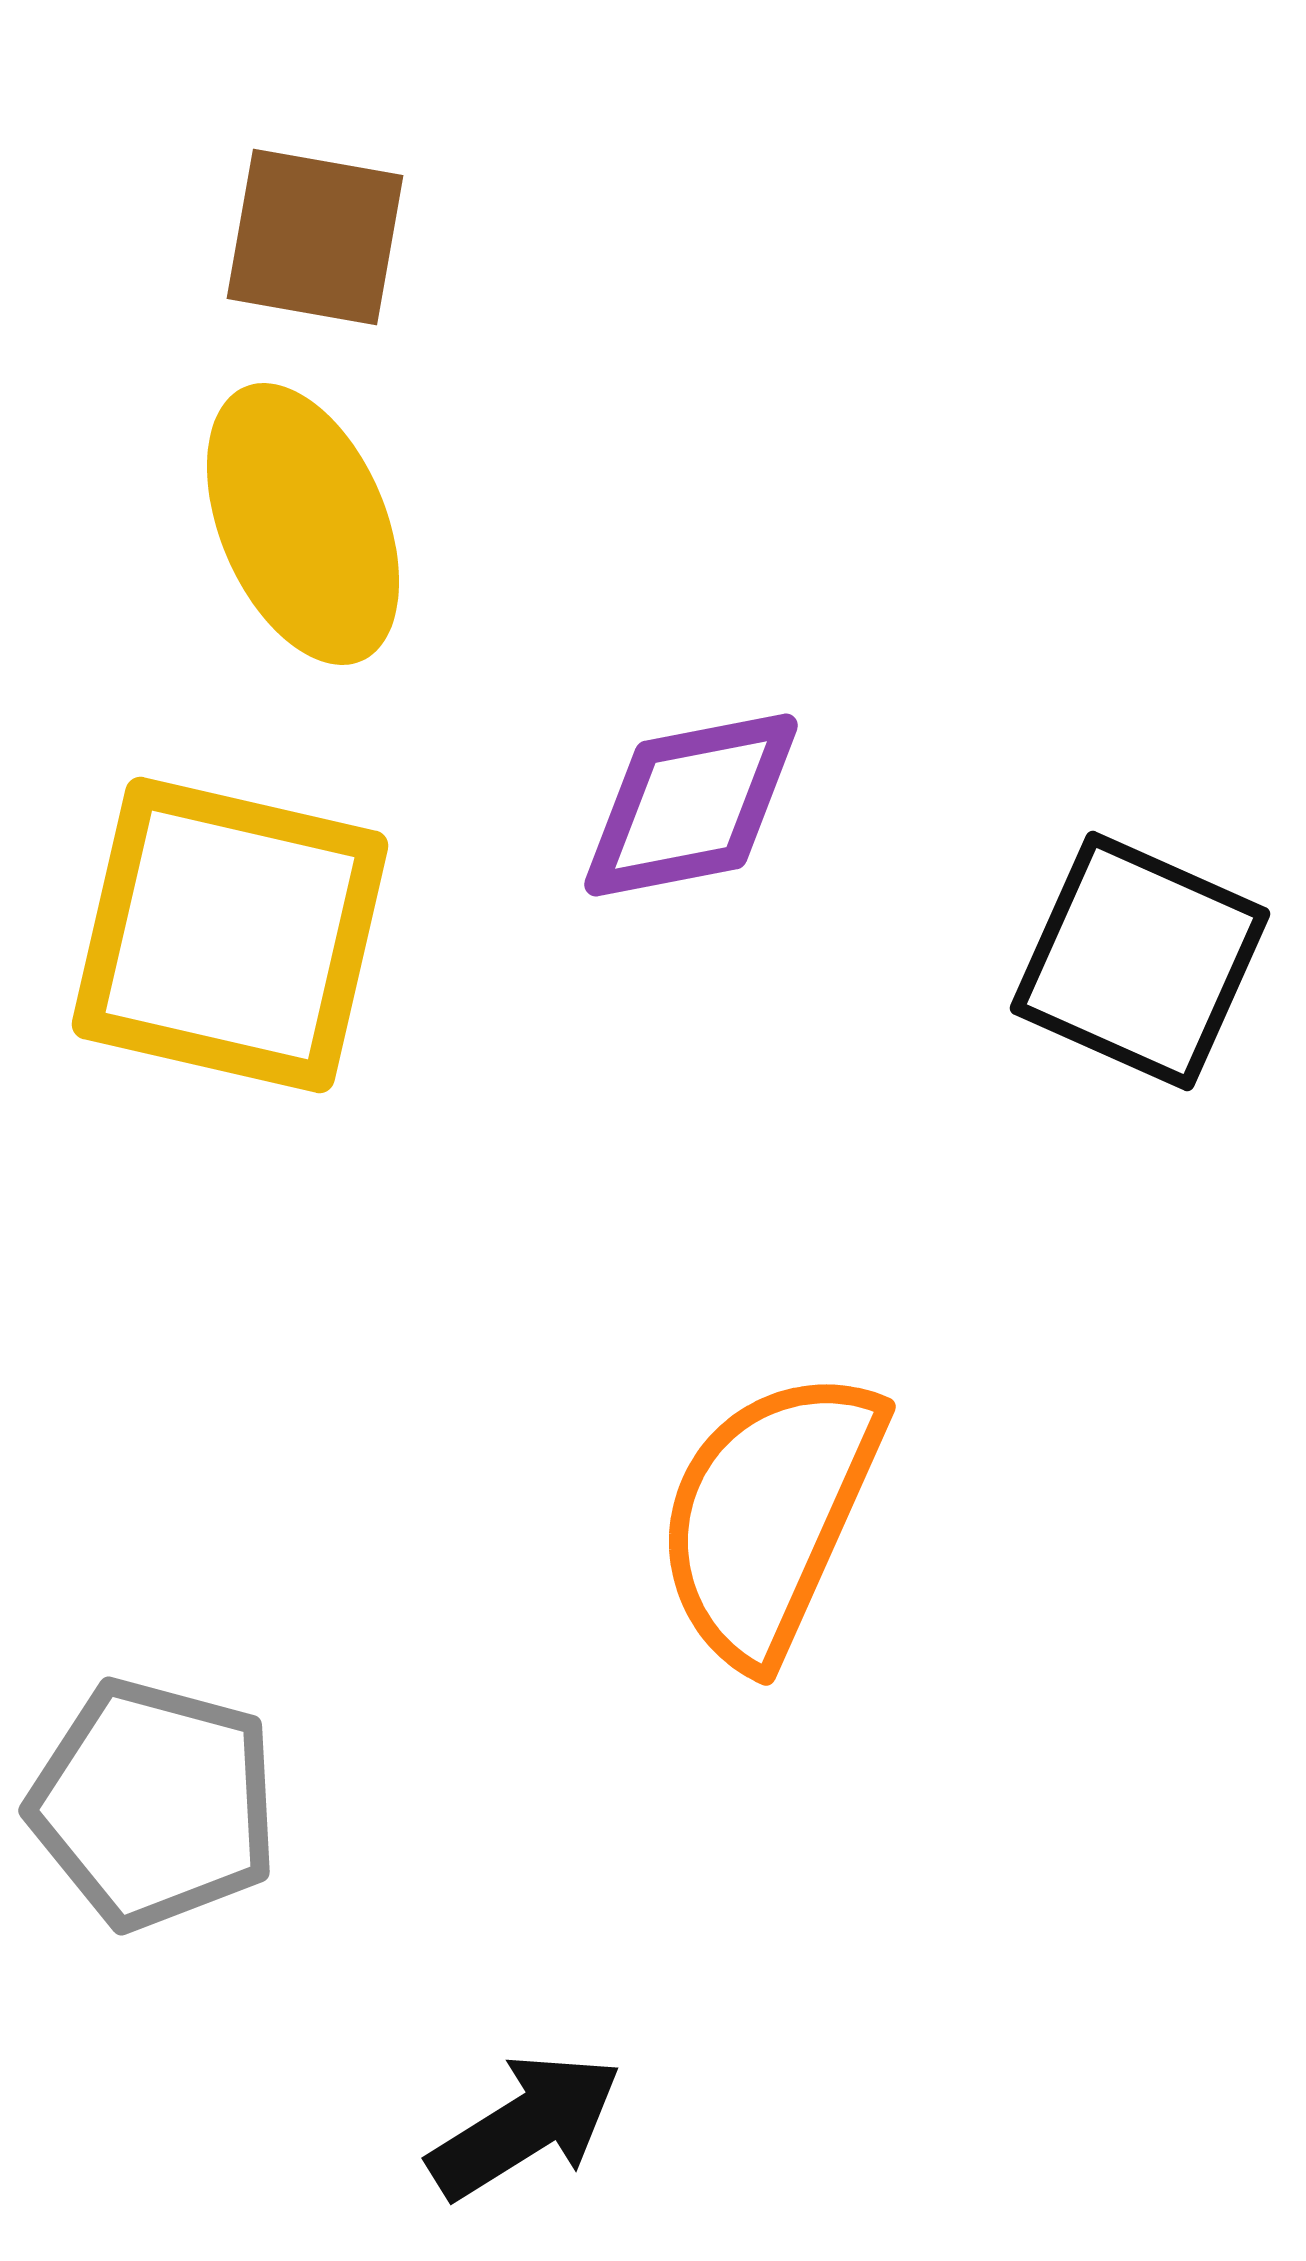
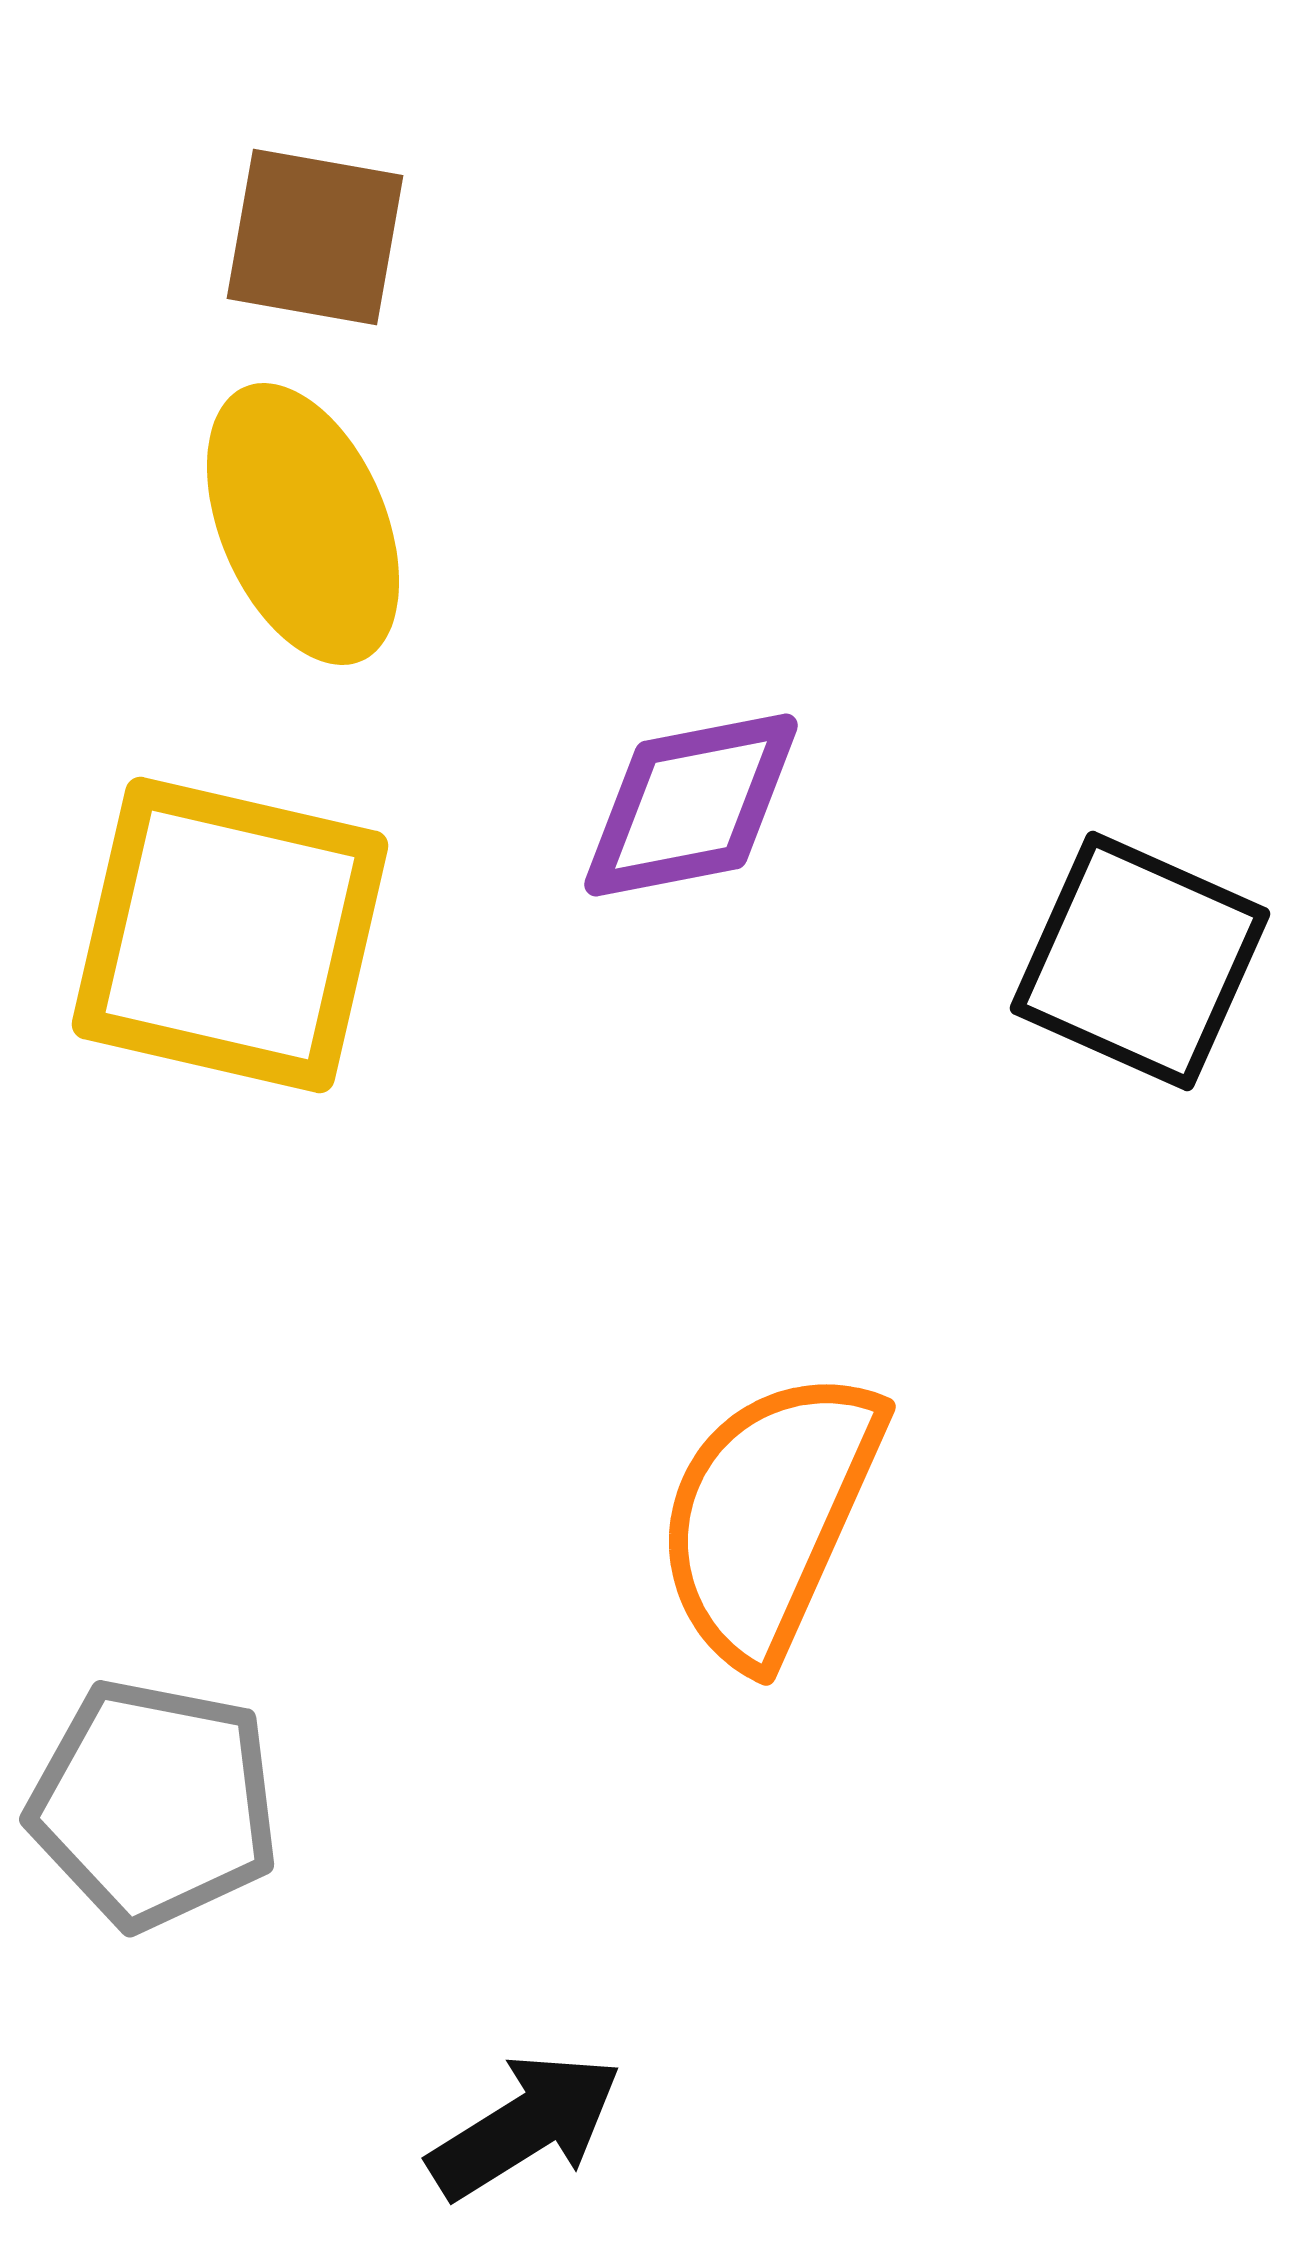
gray pentagon: rotated 4 degrees counterclockwise
